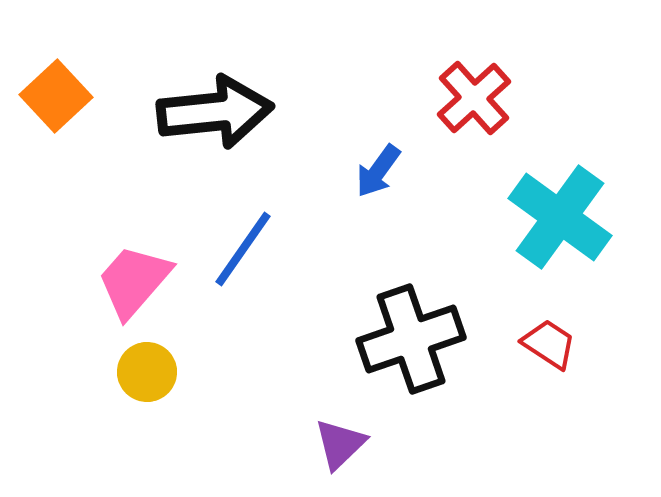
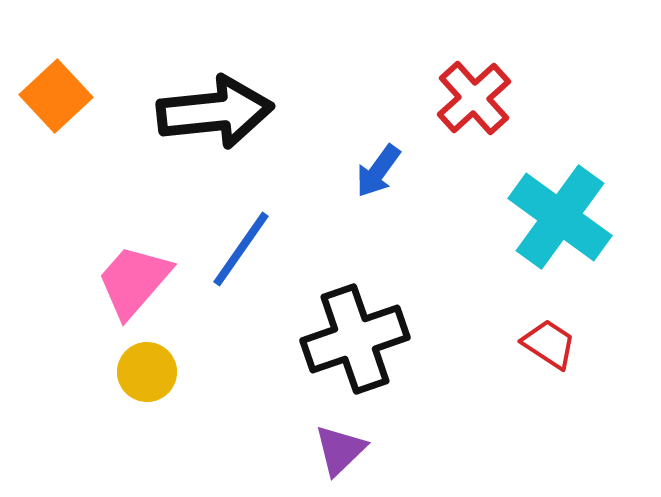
blue line: moved 2 px left
black cross: moved 56 px left
purple triangle: moved 6 px down
